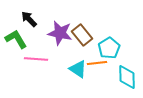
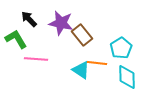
purple star: moved 1 px right, 10 px up
cyan pentagon: moved 12 px right
orange line: rotated 12 degrees clockwise
cyan triangle: moved 3 px right, 1 px down
